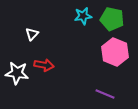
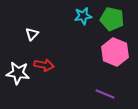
white star: moved 1 px right
